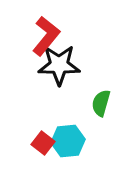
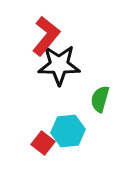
green semicircle: moved 1 px left, 4 px up
cyan hexagon: moved 10 px up
